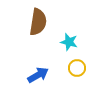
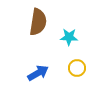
cyan star: moved 5 px up; rotated 12 degrees counterclockwise
blue arrow: moved 2 px up
